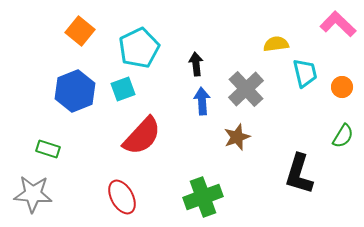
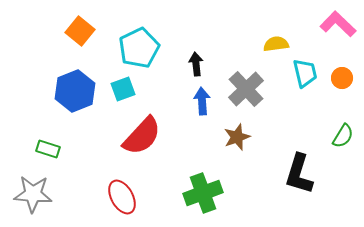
orange circle: moved 9 px up
green cross: moved 4 px up
